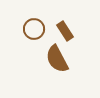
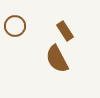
brown circle: moved 19 px left, 3 px up
